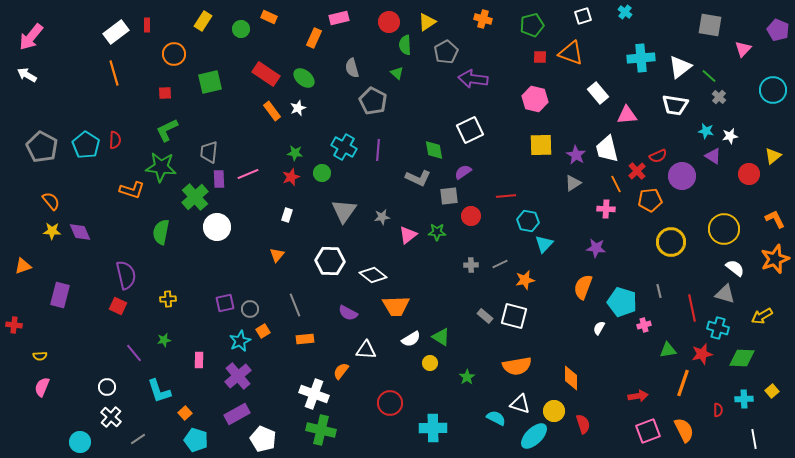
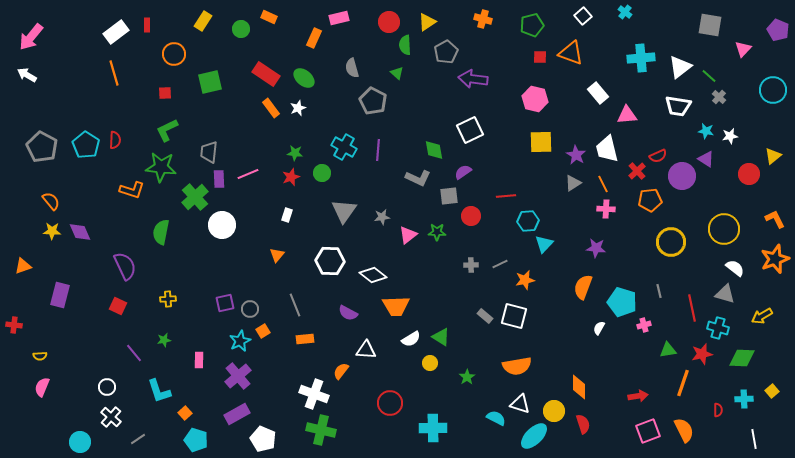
white square at (583, 16): rotated 24 degrees counterclockwise
white trapezoid at (675, 105): moved 3 px right, 1 px down
orange rectangle at (272, 111): moved 1 px left, 3 px up
yellow square at (541, 145): moved 3 px up
purple triangle at (713, 156): moved 7 px left, 3 px down
orange line at (616, 184): moved 13 px left
cyan hexagon at (528, 221): rotated 15 degrees counterclockwise
white circle at (217, 227): moved 5 px right, 2 px up
purple semicircle at (126, 275): moved 1 px left, 9 px up; rotated 12 degrees counterclockwise
orange diamond at (571, 378): moved 8 px right, 9 px down
